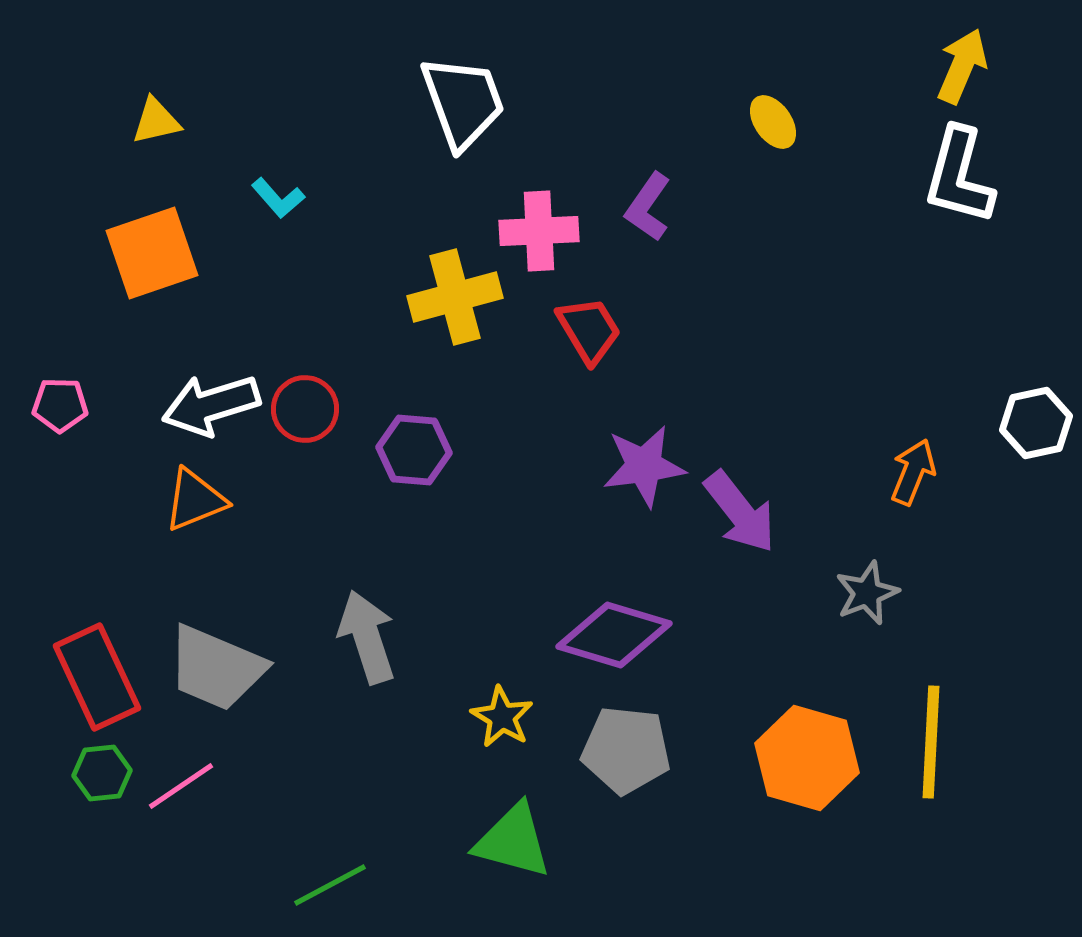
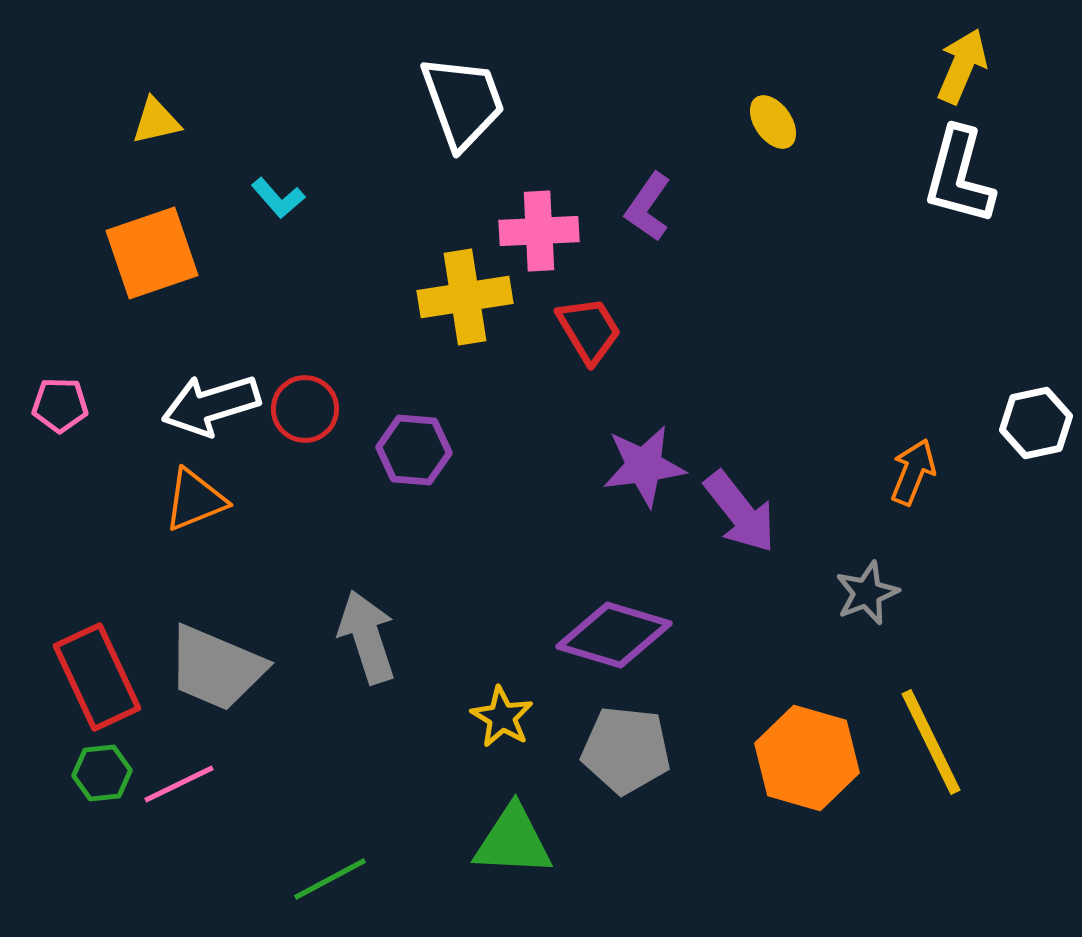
yellow cross: moved 10 px right; rotated 6 degrees clockwise
yellow line: rotated 29 degrees counterclockwise
pink line: moved 2 px left, 2 px up; rotated 8 degrees clockwise
green triangle: rotated 12 degrees counterclockwise
green line: moved 6 px up
